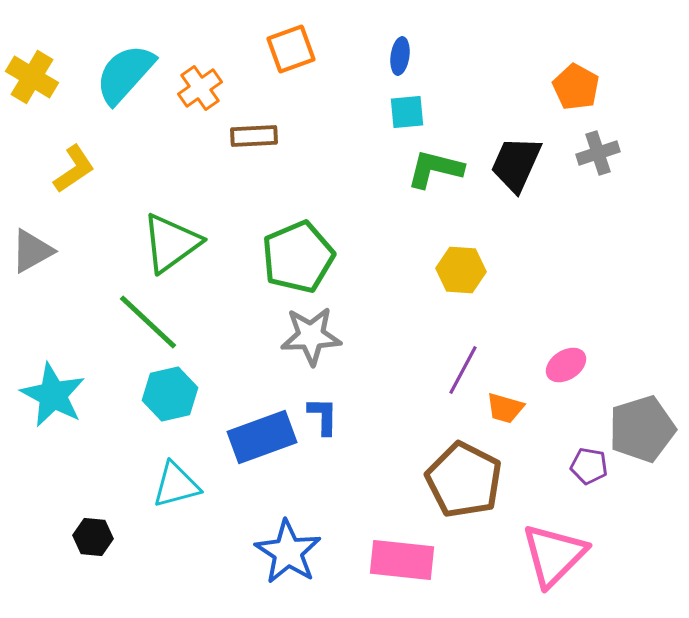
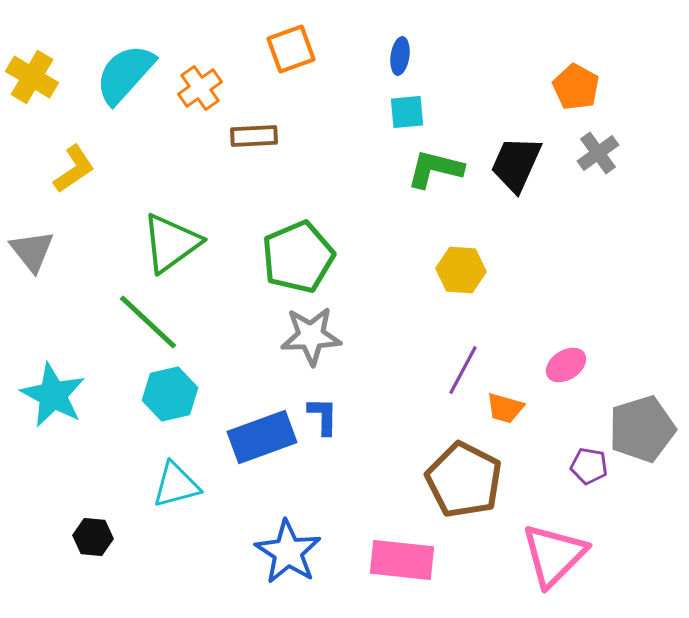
gray cross: rotated 18 degrees counterclockwise
gray triangle: rotated 39 degrees counterclockwise
